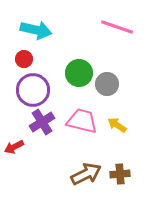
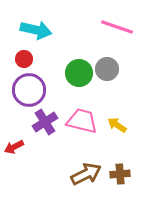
gray circle: moved 15 px up
purple circle: moved 4 px left
purple cross: moved 3 px right
